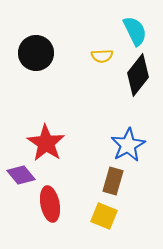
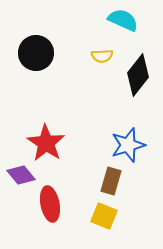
cyan semicircle: moved 12 px left, 11 px up; rotated 40 degrees counterclockwise
blue star: rotated 12 degrees clockwise
brown rectangle: moved 2 px left
